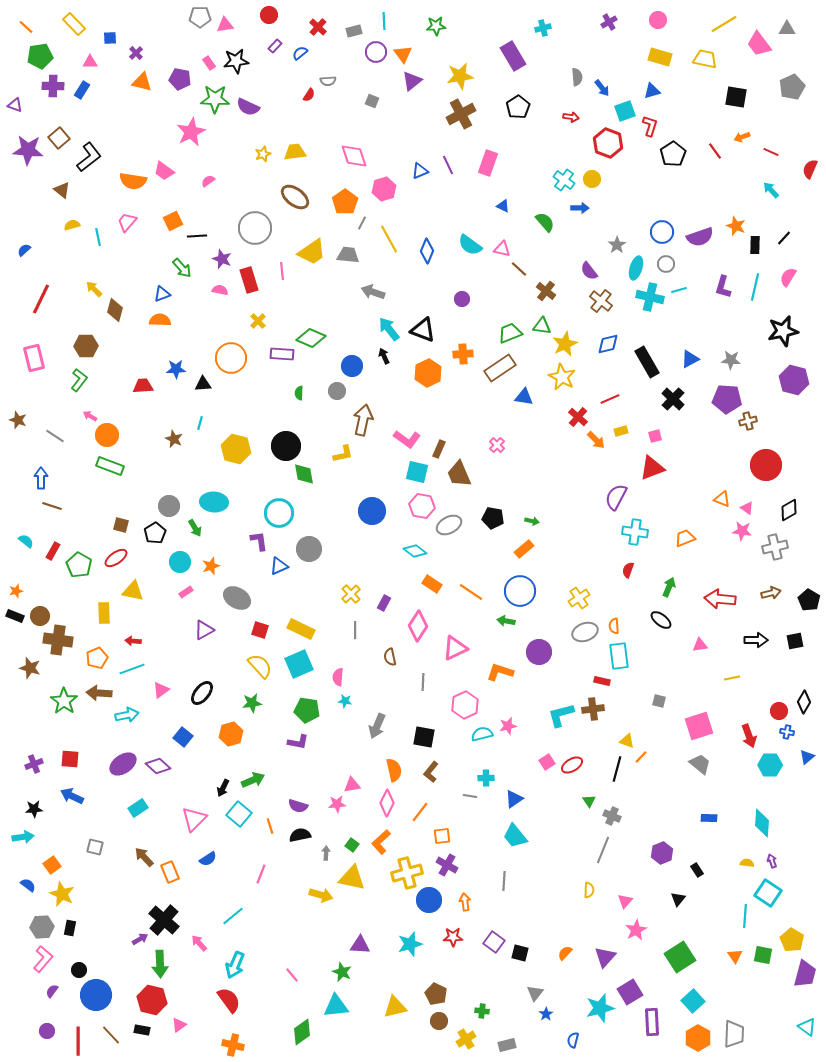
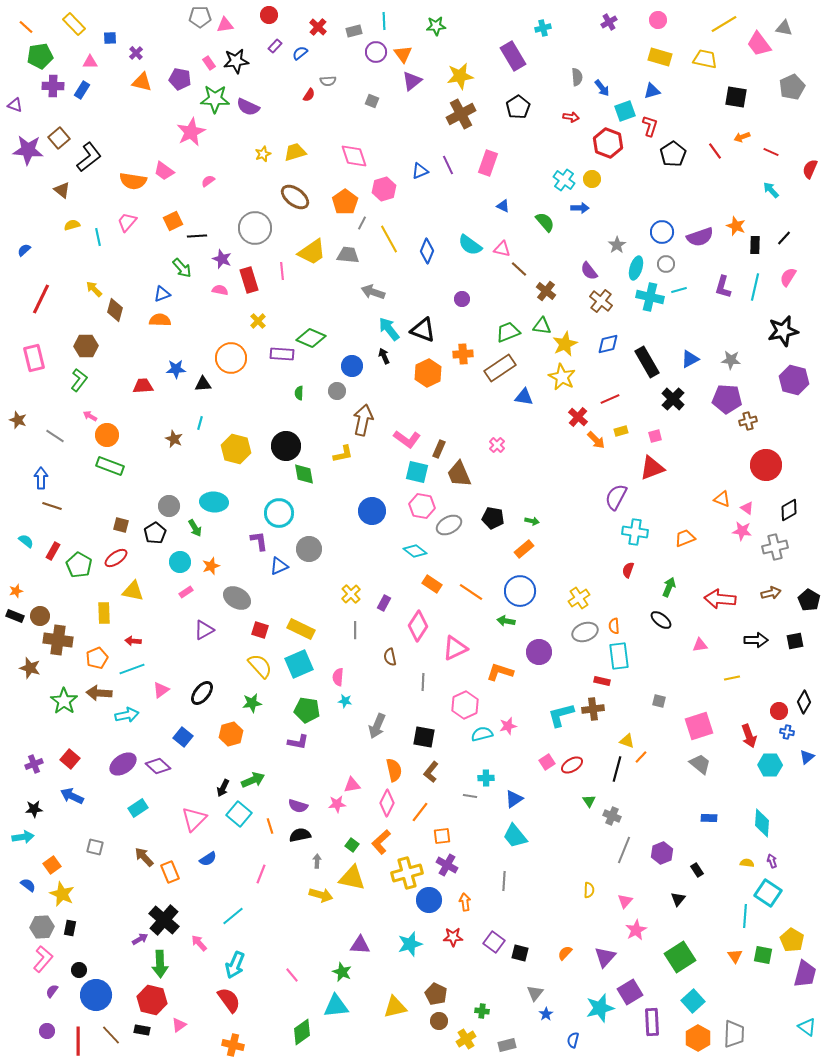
gray triangle at (787, 29): moved 3 px left, 1 px up; rotated 12 degrees clockwise
yellow trapezoid at (295, 152): rotated 10 degrees counterclockwise
green trapezoid at (510, 333): moved 2 px left, 1 px up
red square at (70, 759): rotated 36 degrees clockwise
gray line at (603, 850): moved 21 px right
gray arrow at (326, 853): moved 9 px left, 8 px down
